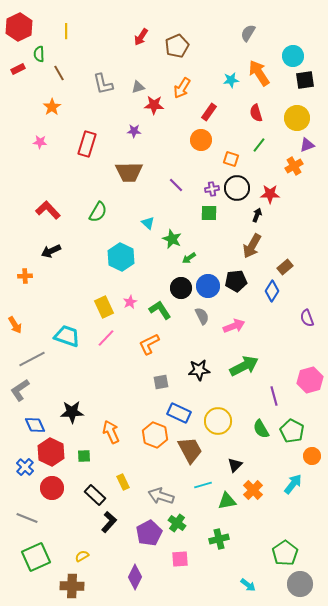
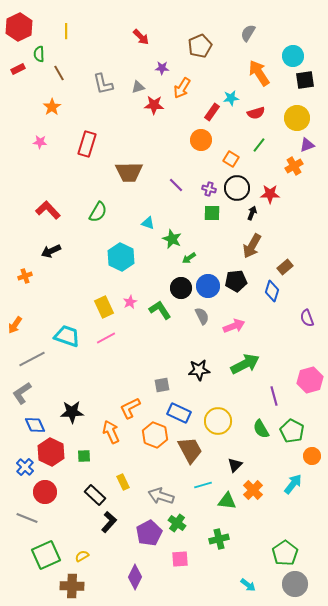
red arrow at (141, 37): rotated 78 degrees counterclockwise
brown pentagon at (177, 46): moved 23 px right
cyan star at (231, 80): moved 18 px down
red rectangle at (209, 112): moved 3 px right
red semicircle at (256, 113): rotated 90 degrees counterclockwise
purple star at (134, 131): moved 28 px right, 63 px up
orange square at (231, 159): rotated 14 degrees clockwise
purple cross at (212, 189): moved 3 px left; rotated 24 degrees clockwise
green square at (209, 213): moved 3 px right
black arrow at (257, 215): moved 5 px left, 2 px up
cyan triangle at (148, 223): rotated 24 degrees counterclockwise
orange cross at (25, 276): rotated 16 degrees counterclockwise
blue diamond at (272, 291): rotated 15 degrees counterclockwise
orange arrow at (15, 325): rotated 66 degrees clockwise
pink line at (106, 338): rotated 18 degrees clockwise
orange L-shape at (149, 344): moved 19 px left, 64 px down
green arrow at (244, 366): moved 1 px right, 2 px up
gray square at (161, 382): moved 1 px right, 3 px down
gray L-shape at (20, 390): moved 2 px right, 3 px down
red circle at (52, 488): moved 7 px left, 4 px down
green triangle at (227, 501): rotated 18 degrees clockwise
green square at (36, 557): moved 10 px right, 2 px up
gray circle at (300, 584): moved 5 px left
